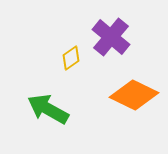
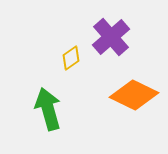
purple cross: rotated 9 degrees clockwise
green arrow: rotated 45 degrees clockwise
